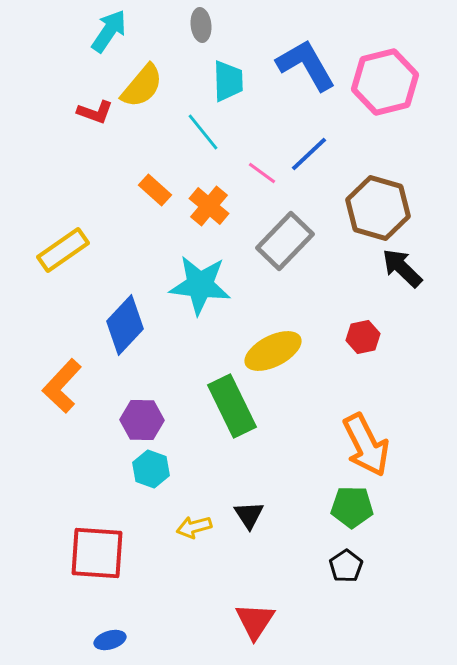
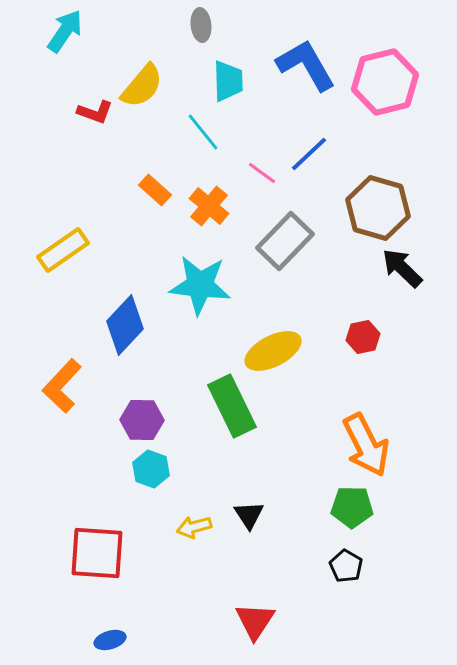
cyan arrow: moved 44 px left
black pentagon: rotated 8 degrees counterclockwise
